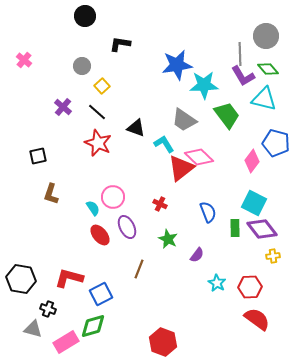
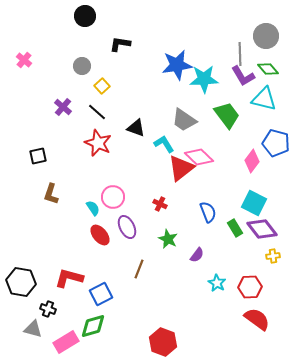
cyan star at (204, 85): moved 6 px up
green rectangle at (235, 228): rotated 30 degrees counterclockwise
black hexagon at (21, 279): moved 3 px down
